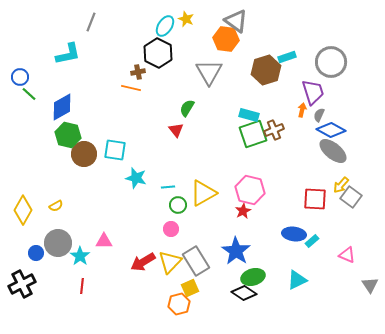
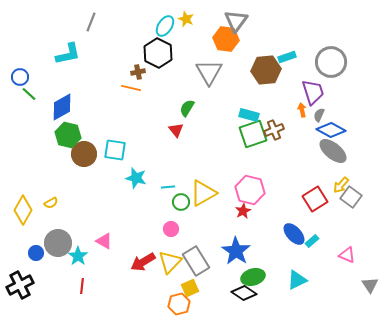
gray triangle at (236, 21): rotated 30 degrees clockwise
brown hexagon at (266, 70): rotated 12 degrees clockwise
orange arrow at (302, 110): rotated 24 degrees counterclockwise
red square at (315, 199): rotated 35 degrees counterclockwise
green circle at (178, 205): moved 3 px right, 3 px up
yellow semicircle at (56, 206): moved 5 px left, 3 px up
blue ellipse at (294, 234): rotated 40 degrees clockwise
pink triangle at (104, 241): rotated 30 degrees clockwise
cyan star at (80, 256): moved 2 px left
black cross at (22, 284): moved 2 px left, 1 px down
